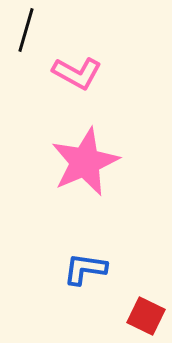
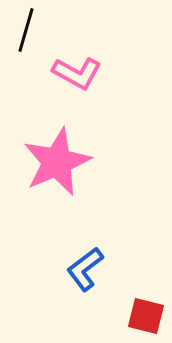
pink star: moved 28 px left
blue L-shape: rotated 45 degrees counterclockwise
red square: rotated 12 degrees counterclockwise
